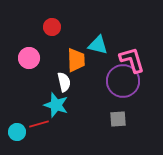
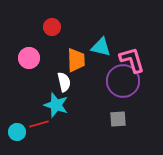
cyan triangle: moved 3 px right, 2 px down
